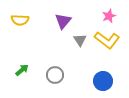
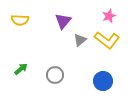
gray triangle: rotated 24 degrees clockwise
green arrow: moved 1 px left, 1 px up
